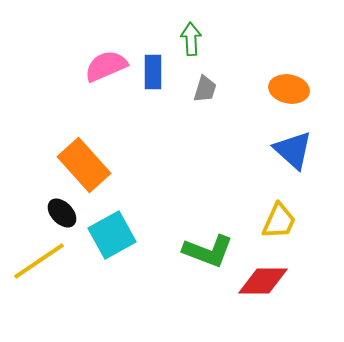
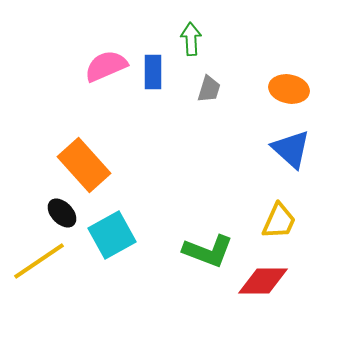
gray trapezoid: moved 4 px right
blue triangle: moved 2 px left, 1 px up
